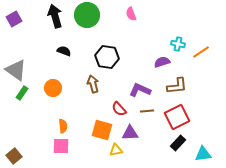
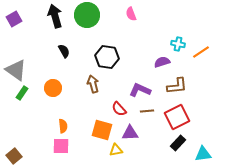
black semicircle: rotated 40 degrees clockwise
